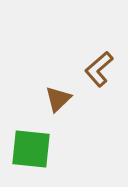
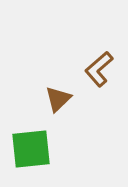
green square: rotated 12 degrees counterclockwise
